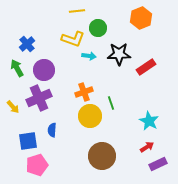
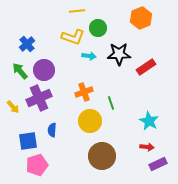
yellow L-shape: moved 2 px up
green arrow: moved 3 px right, 3 px down; rotated 12 degrees counterclockwise
yellow circle: moved 5 px down
red arrow: rotated 40 degrees clockwise
